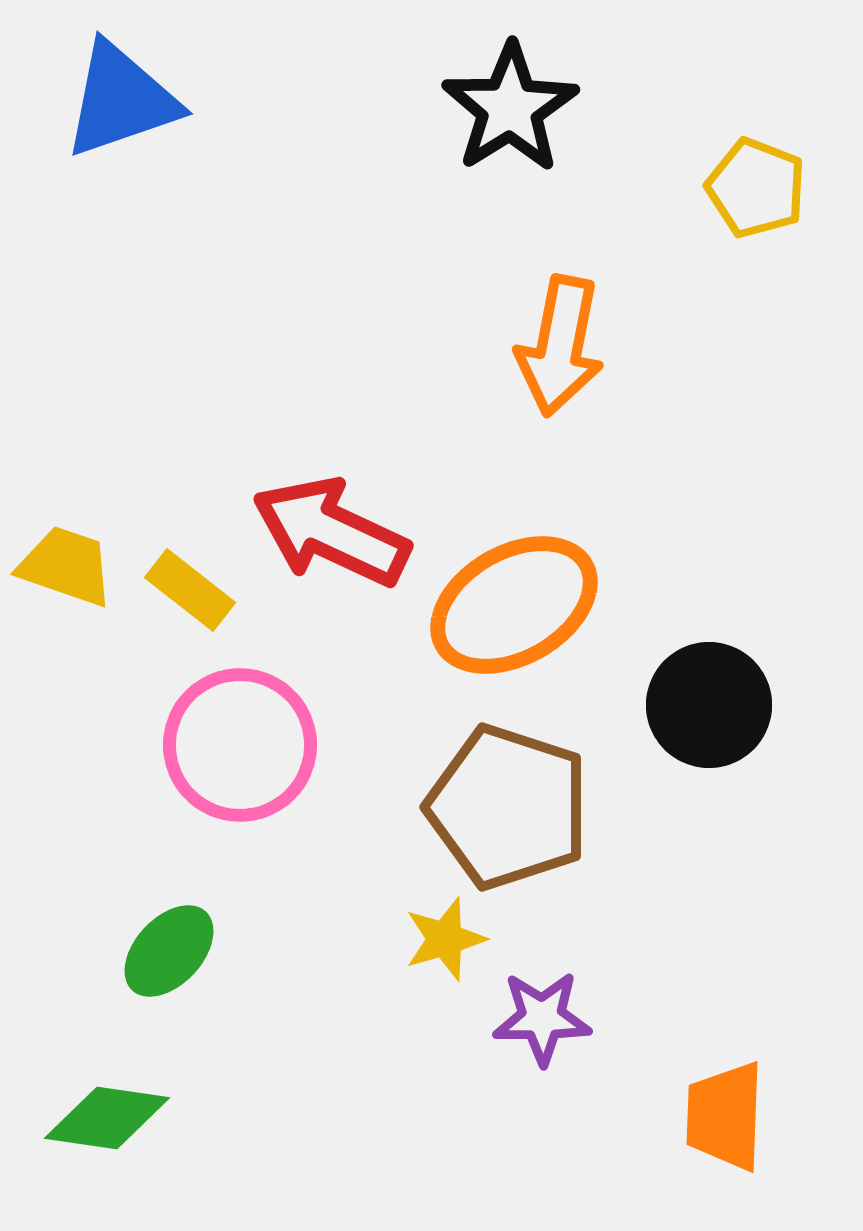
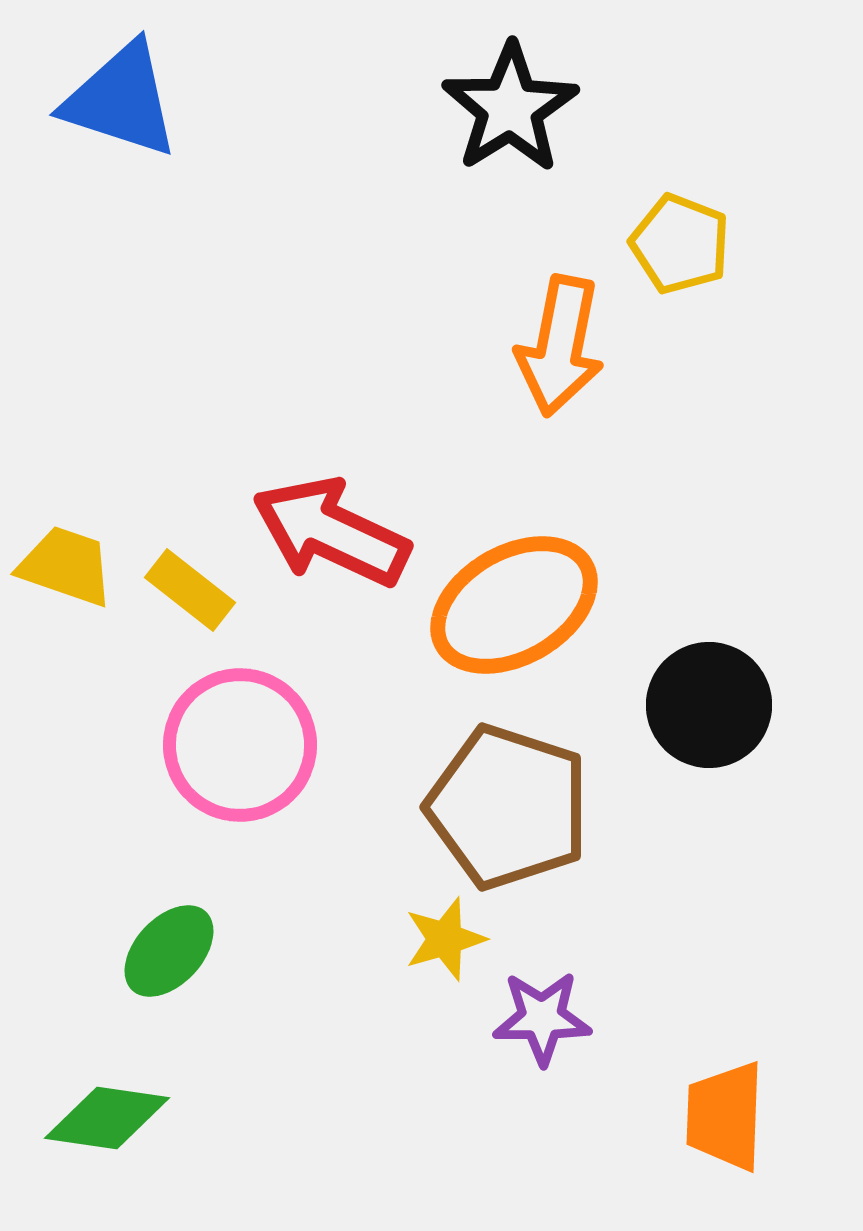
blue triangle: rotated 37 degrees clockwise
yellow pentagon: moved 76 px left, 56 px down
